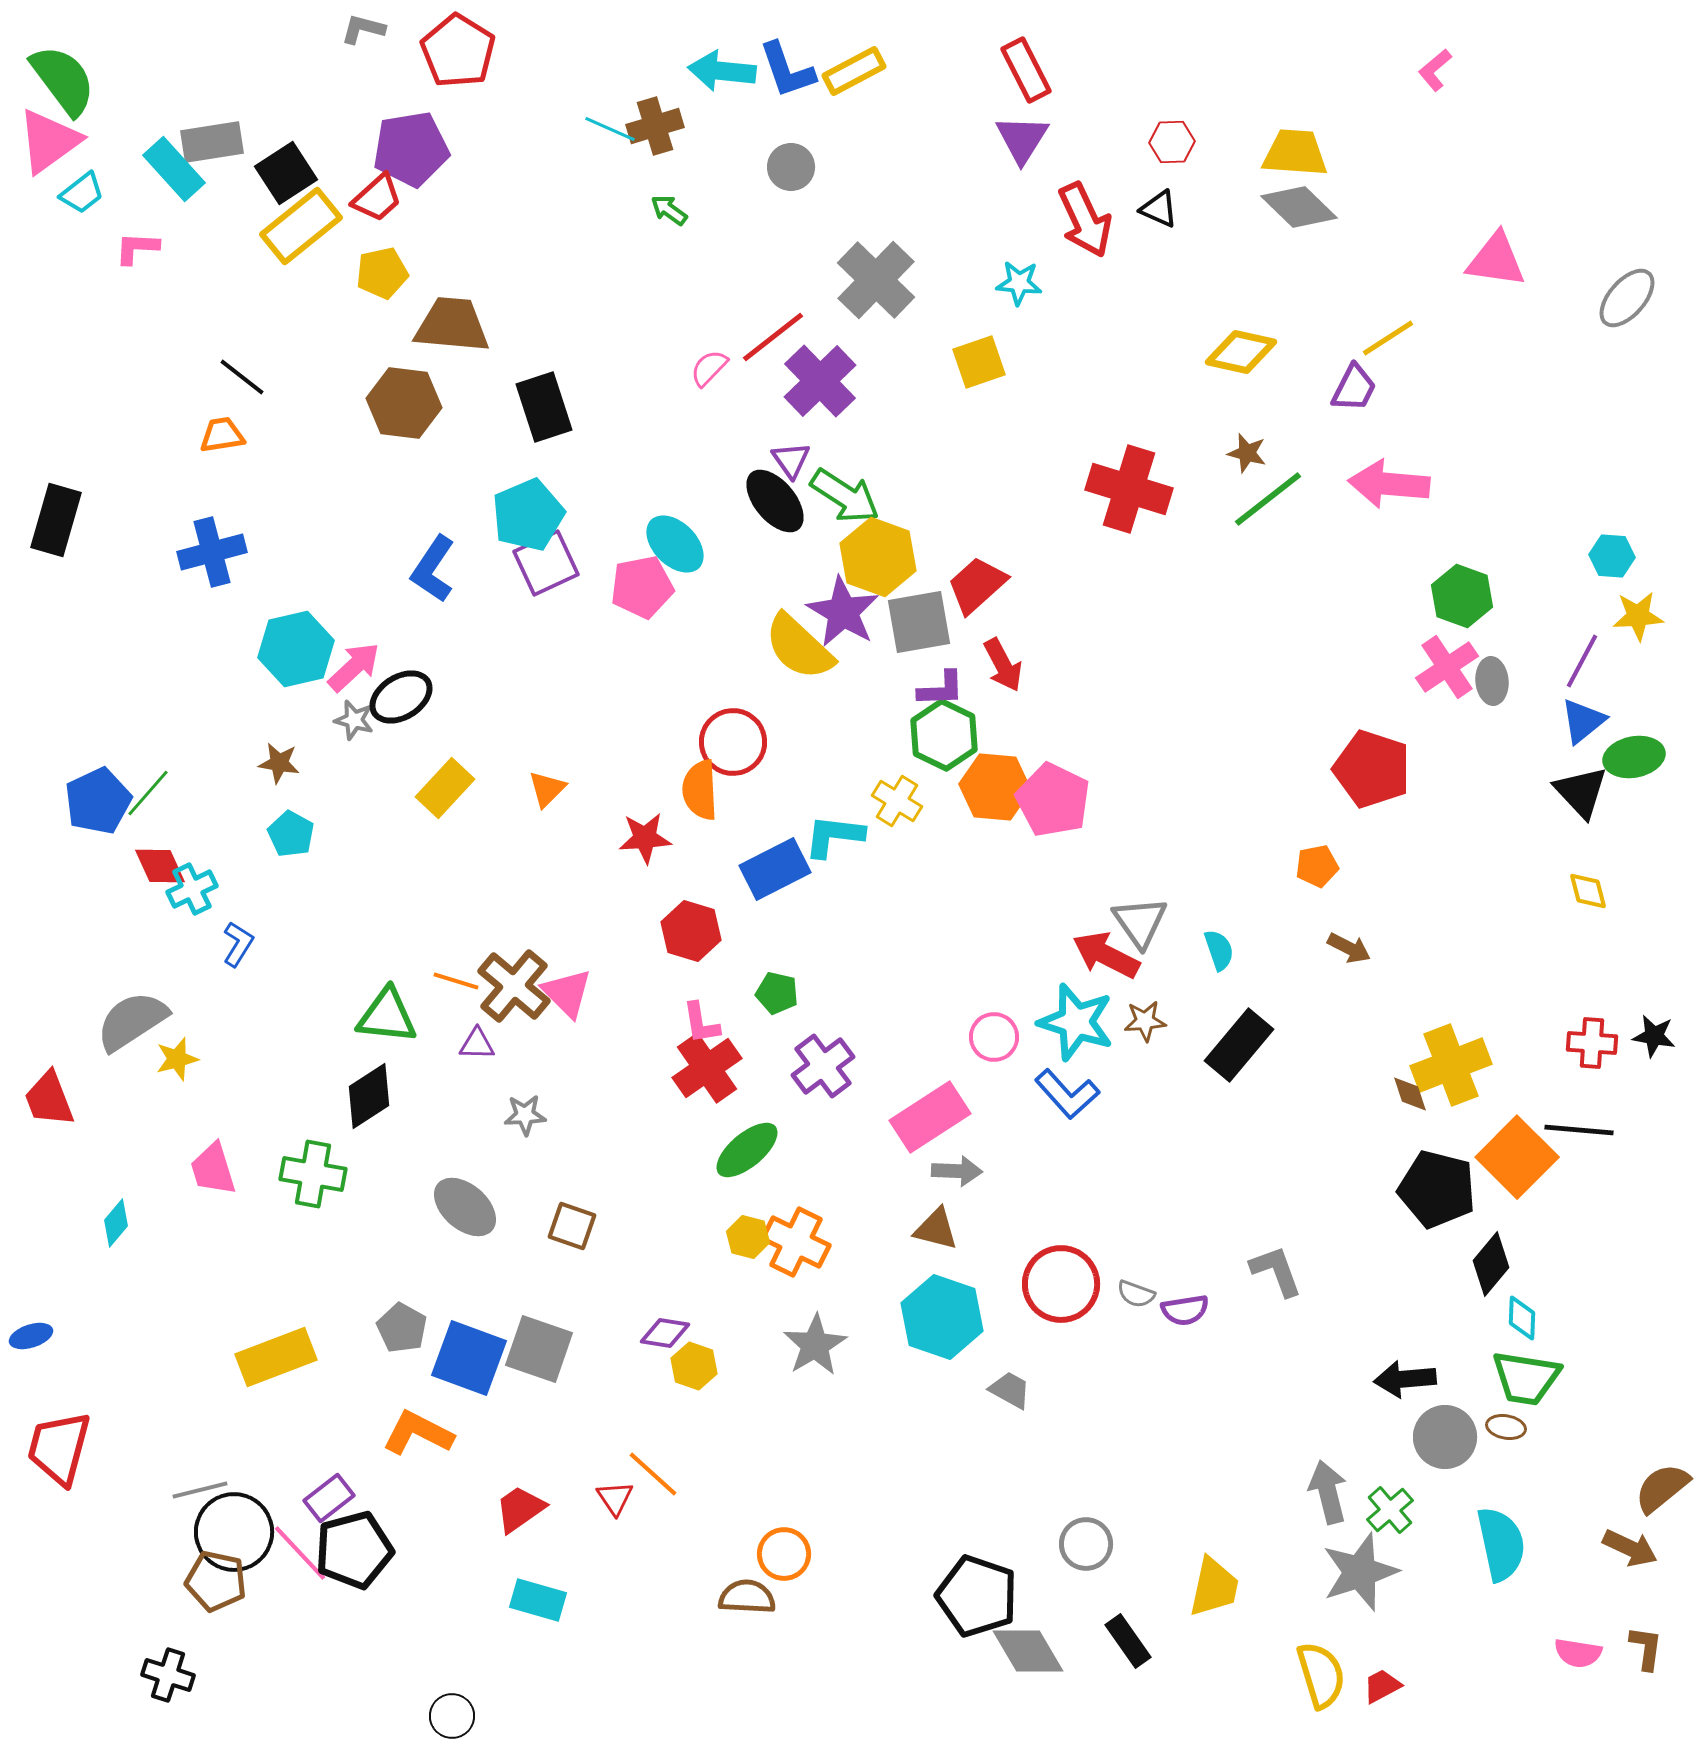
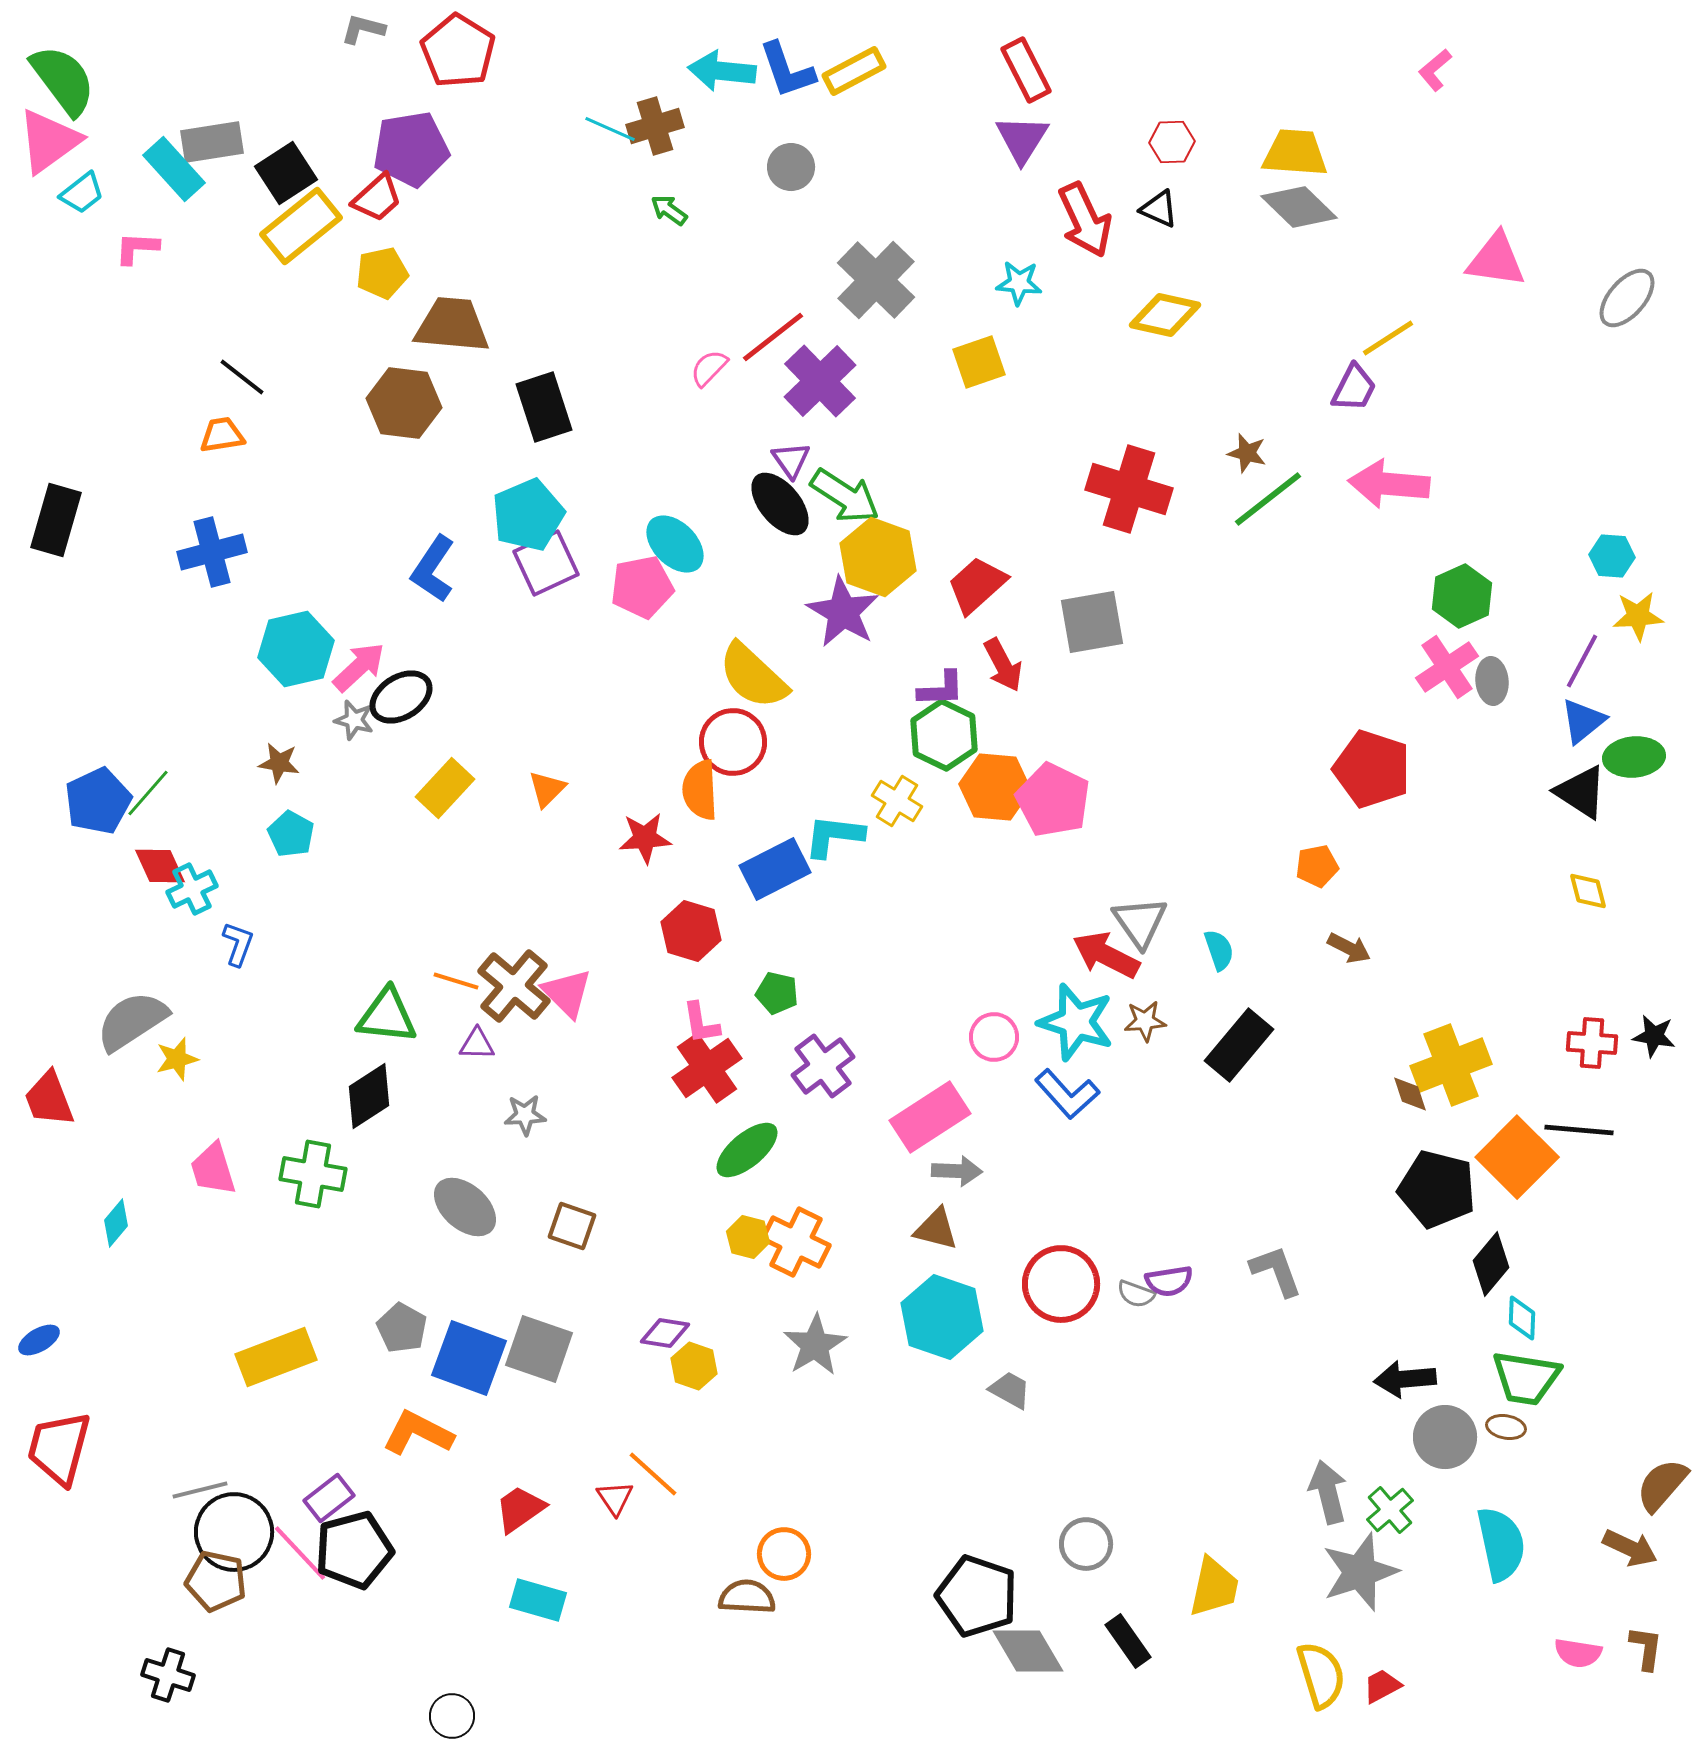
yellow diamond at (1241, 352): moved 76 px left, 37 px up
black ellipse at (775, 501): moved 5 px right, 3 px down
green hexagon at (1462, 596): rotated 16 degrees clockwise
gray square at (919, 622): moved 173 px right
yellow semicircle at (799, 647): moved 46 px left, 29 px down
pink arrow at (354, 667): moved 5 px right
green ellipse at (1634, 757): rotated 6 degrees clockwise
black triangle at (1581, 792): rotated 14 degrees counterclockwise
blue L-shape at (238, 944): rotated 12 degrees counterclockwise
purple semicircle at (1185, 1310): moved 16 px left, 29 px up
blue ellipse at (31, 1336): moved 8 px right, 4 px down; rotated 12 degrees counterclockwise
brown semicircle at (1662, 1488): moved 3 px up; rotated 10 degrees counterclockwise
